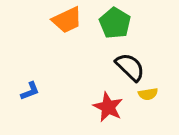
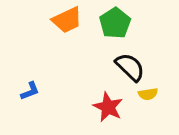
green pentagon: rotated 8 degrees clockwise
